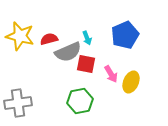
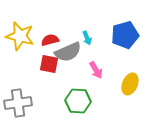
blue pentagon: rotated 8 degrees clockwise
red semicircle: moved 1 px right, 1 px down
red square: moved 37 px left
pink arrow: moved 15 px left, 4 px up
yellow ellipse: moved 1 px left, 2 px down
green hexagon: moved 2 px left; rotated 15 degrees clockwise
